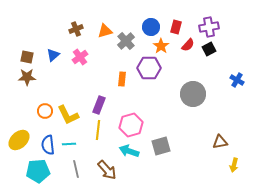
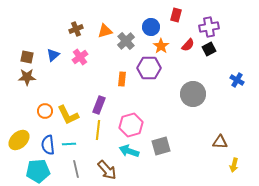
red rectangle: moved 12 px up
brown triangle: rotated 14 degrees clockwise
